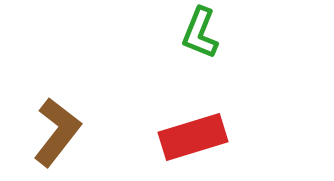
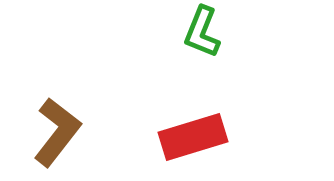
green L-shape: moved 2 px right, 1 px up
